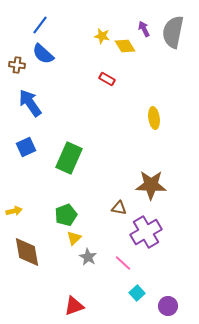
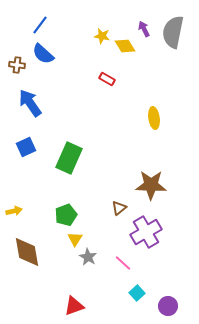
brown triangle: rotated 49 degrees counterclockwise
yellow triangle: moved 1 px right, 1 px down; rotated 14 degrees counterclockwise
